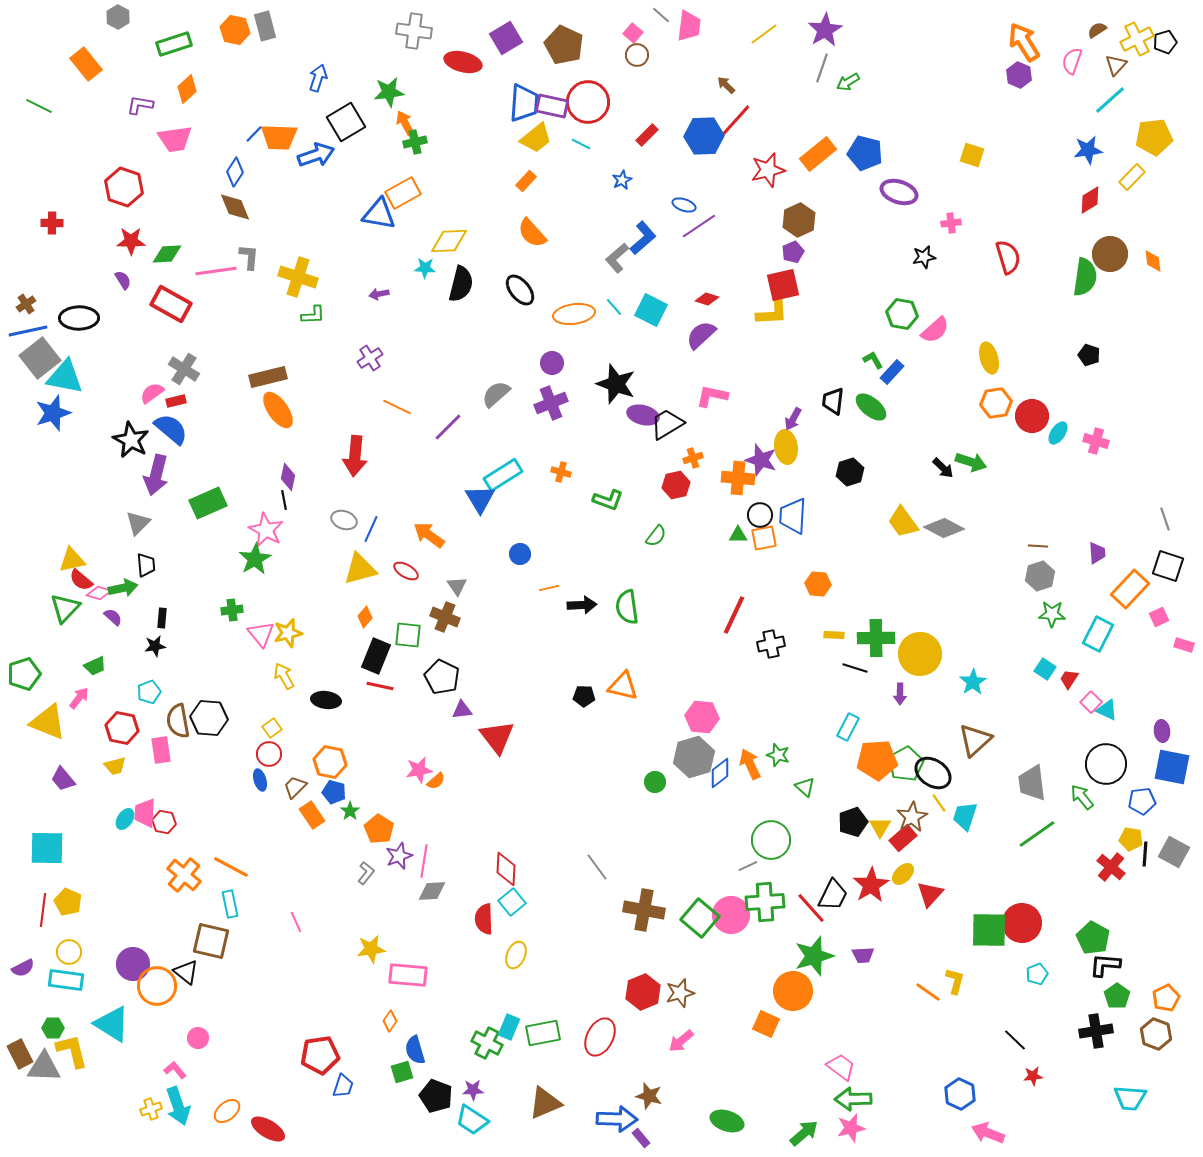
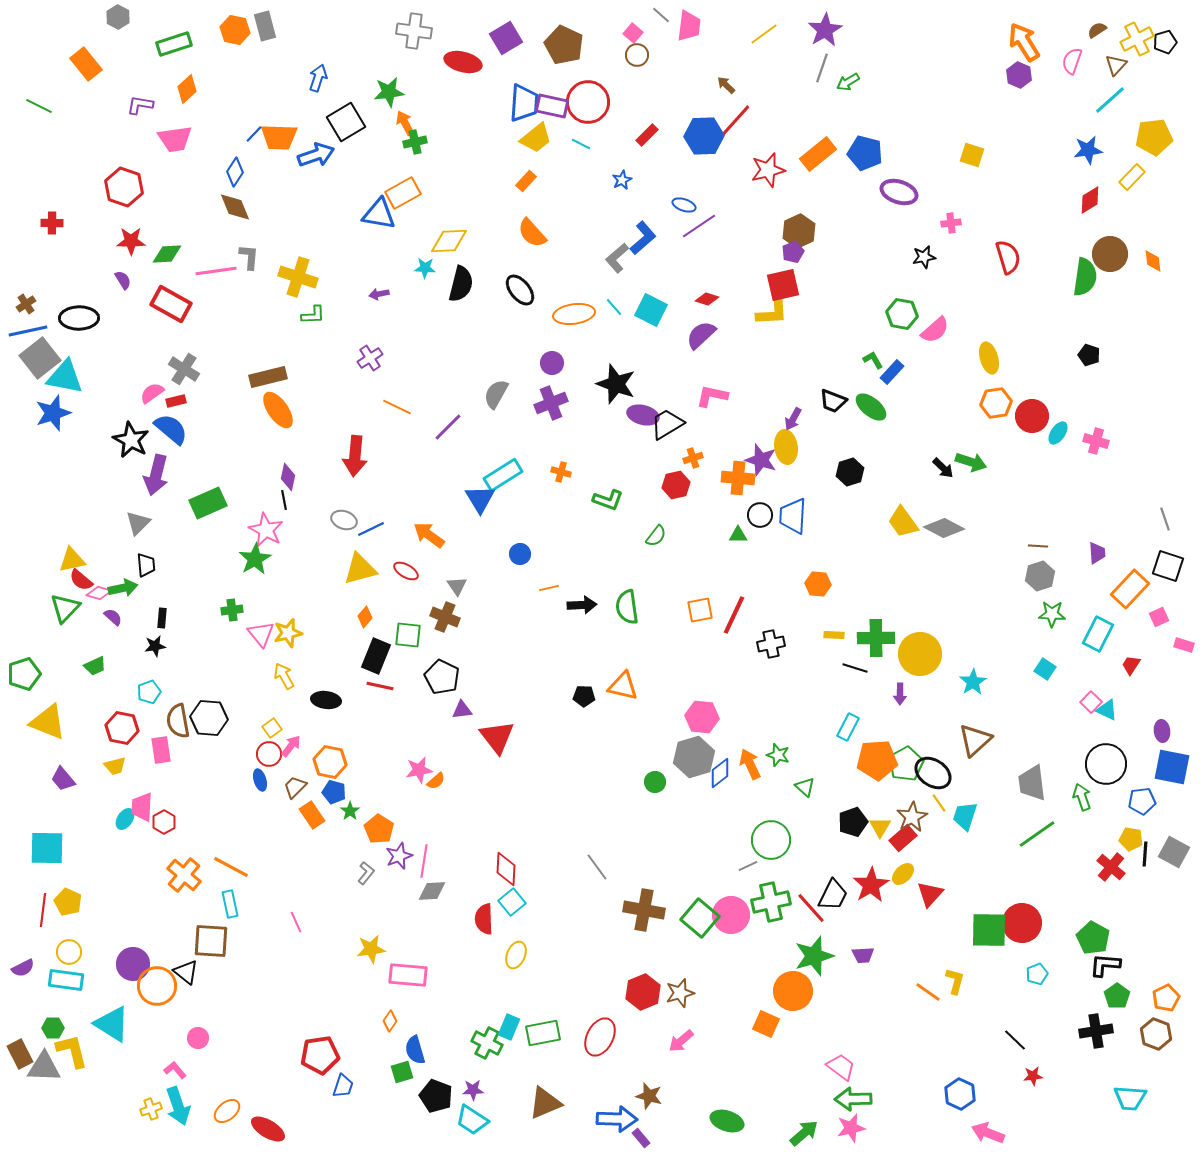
brown hexagon at (799, 220): moved 11 px down
gray semicircle at (496, 394): rotated 20 degrees counterclockwise
black trapezoid at (833, 401): rotated 76 degrees counterclockwise
blue line at (371, 529): rotated 40 degrees clockwise
orange square at (764, 538): moved 64 px left, 72 px down
red trapezoid at (1069, 679): moved 62 px right, 14 px up
pink arrow at (79, 698): moved 212 px right, 48 px down
green arrow at (1082, 797): rotated 20 degrees clockwise
pink trapezoid at (145, 813): moved 3 px left, 6 px up
red hexagon at (164, 822): rotated 20 degrees clockwise
green cross at (765, 902): moved 6 px right; rotated 9 degrees counterclockwise
brown square at (211, 941): rotated 9 degrees counterclockwise
